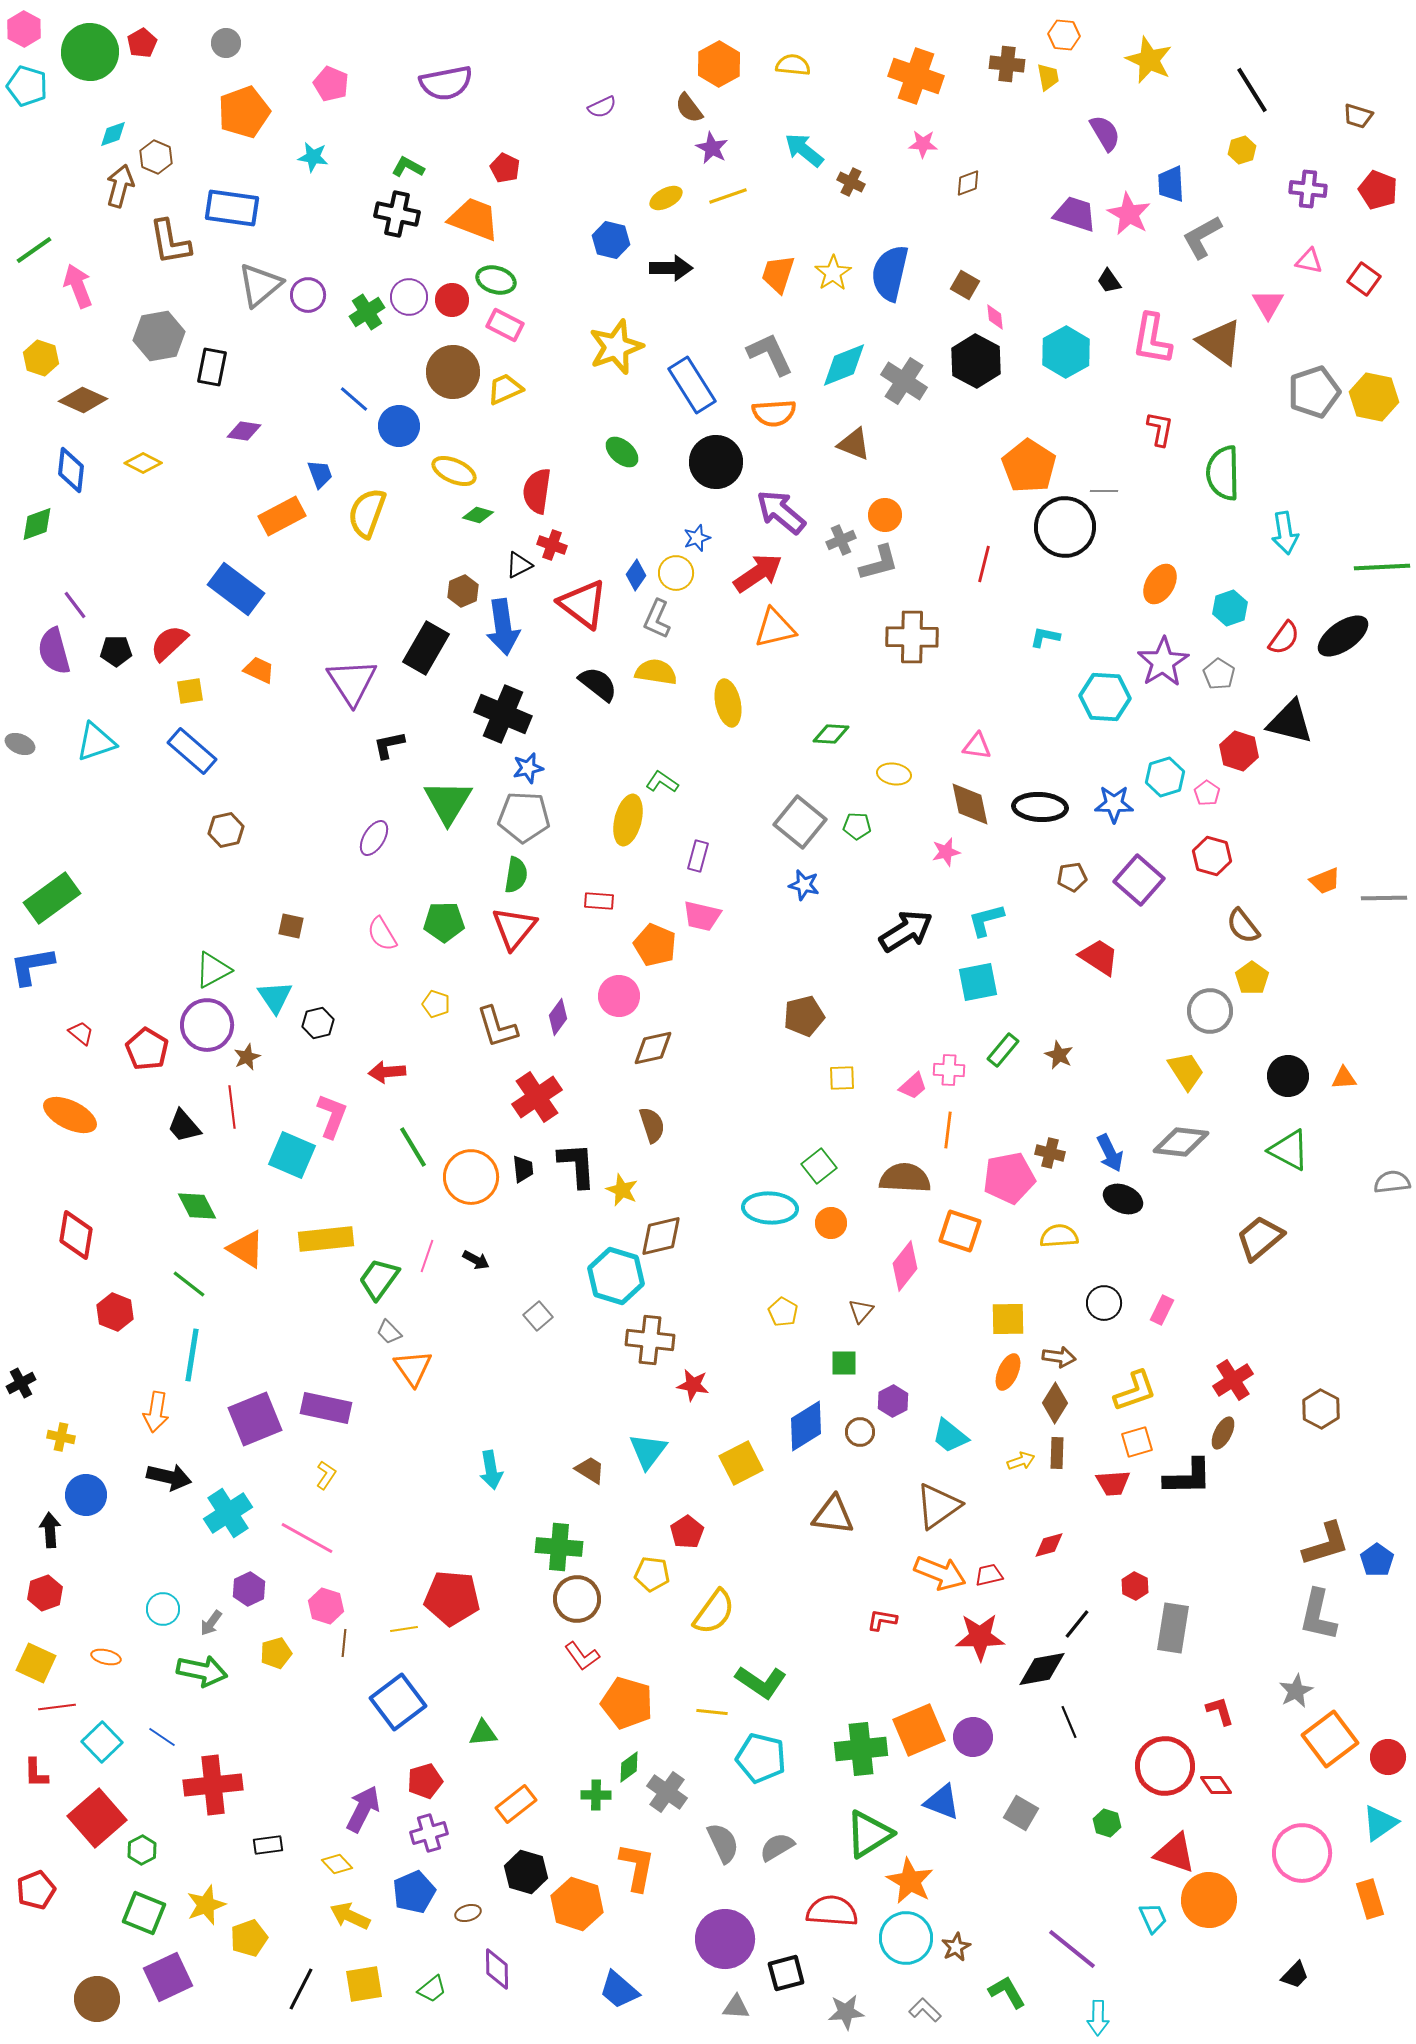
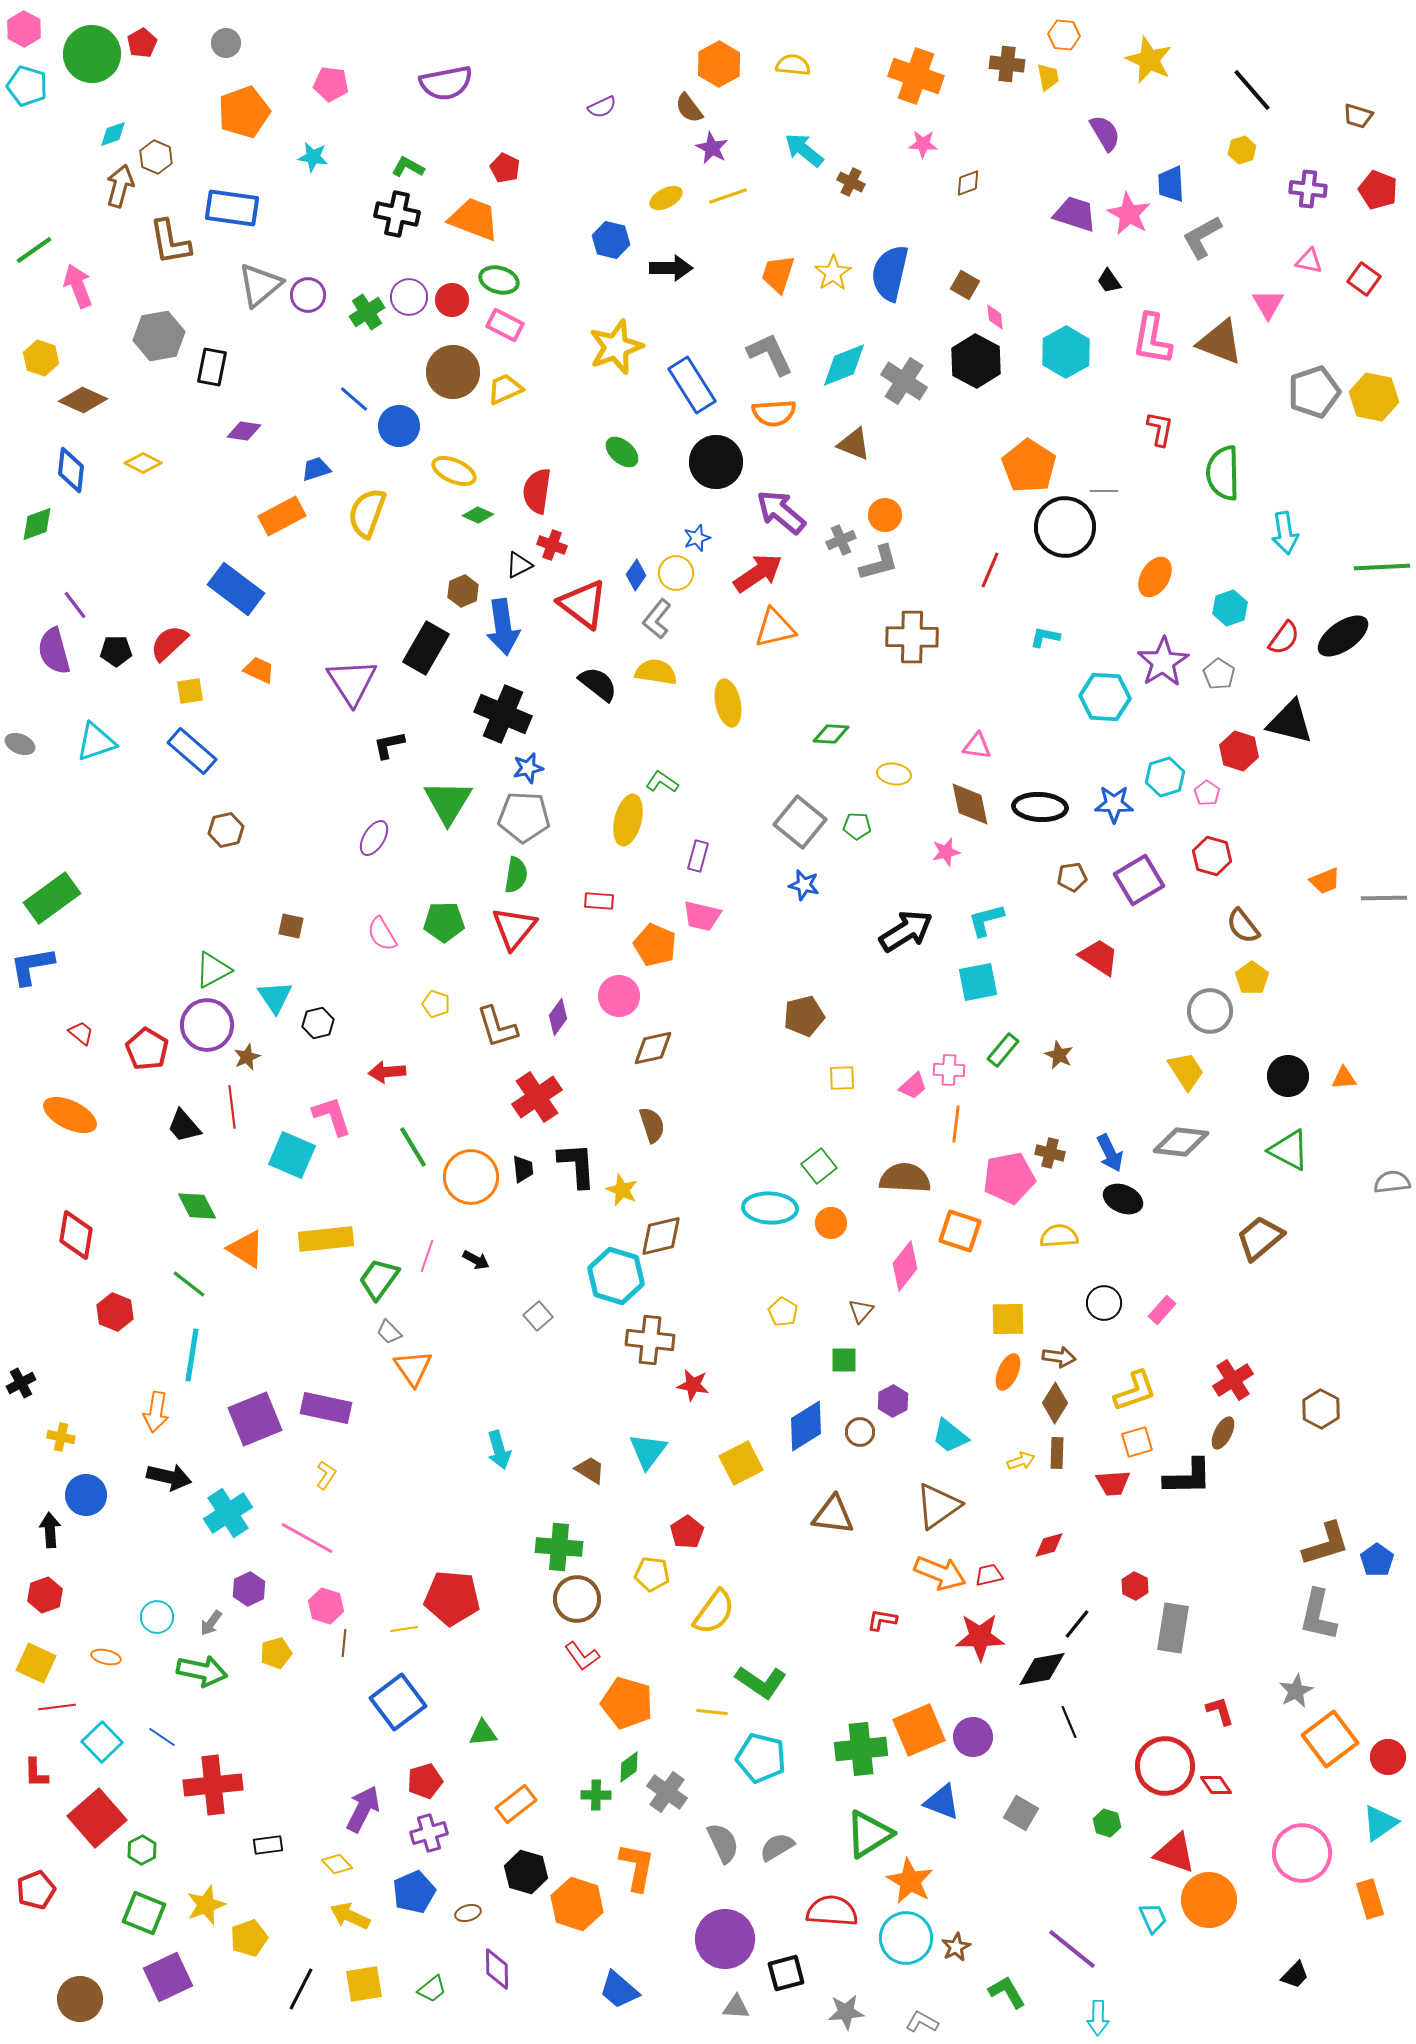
green circle at (90, 52): moved 2 px right, 2 px down
pink pentagon at (331, 84): rotated 16 degrees counterclockwise
black line at (1252, 90): rotated 9 degrees counterclockwise
green ellipse at (496, 280): moved 3 px right
brown triangle at (1220, 342): rotated 15 degrees counterclockwise
blue trapezoid at (320, 474): moved 4 px left, 5 px up; rotated 88 degrees counterclockwise
green diamond at (478, 515): rotated 8 degrees clockwise
red line at (984, 564): moved 6 px right, 6 px down; rotated 9 degrees clockwise
orange ellipse at (1160, 584): moved 5 px left, 7 px up
gray L-shape at (657, 619): rotated 15 degrees clockwise
purple square at (1139, 880): rotated 18 degrees clockwise
pink L-shape at (332, 1116): rotated 39 degrees counterclockwise
orange line at (948, 1130): moved 8 px right, 6 px up
pink rectangle at (1162, 1310): rotated 16 degrees clockwise
green square at (844, 1363): moved 3 px up
cyan arrow at (491, 1470): moved 8 px right, 20 px up; rotated 6 degrees counterclockwise
red hexagon at (45, 1593): moved 2 px down
cyan circle at (163, 1609): moved 6 px left, 8 px down
brown circle at (97, 1999): moved 17 px left
gray L-shape at (925, 2010): moved 3 px left, 12 px down; rotated 16 degrees counterclockwise
